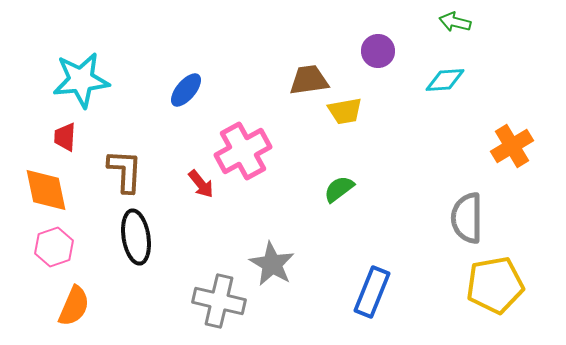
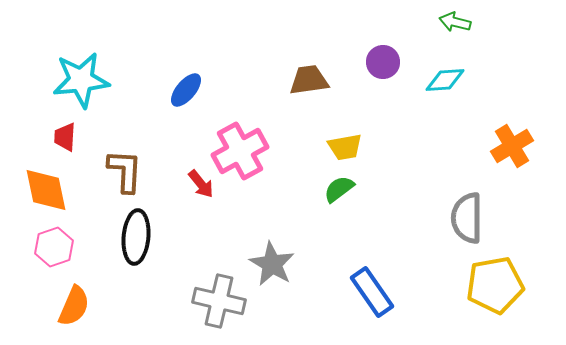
purple circle: moved 5 px right, 11 px down
yellow trapezoid: moved 36 px down
pink cross: moved 3 px left
black ellipse: rotated 14 degrees clockwise
blue rectangle: rotated 57 degrees counterclockwise
